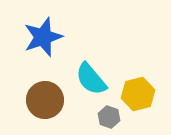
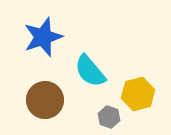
cyan semicircle: moved 1 px left, 8 px up
